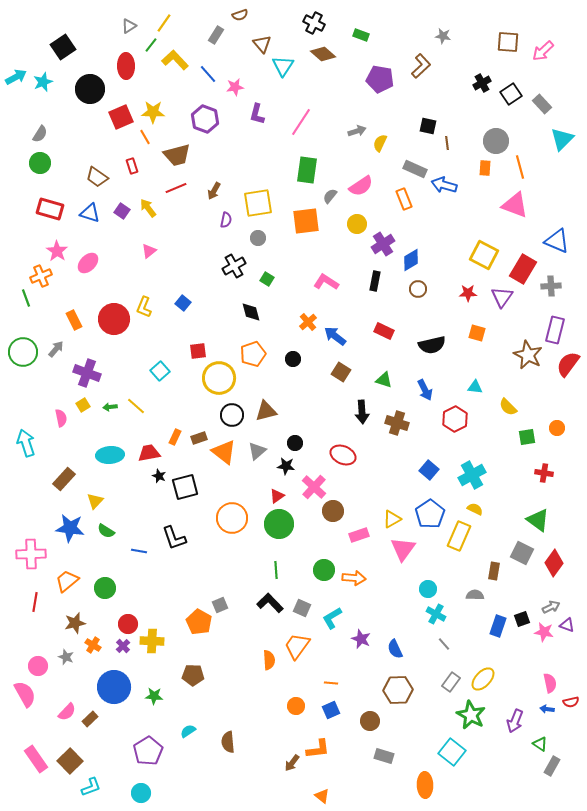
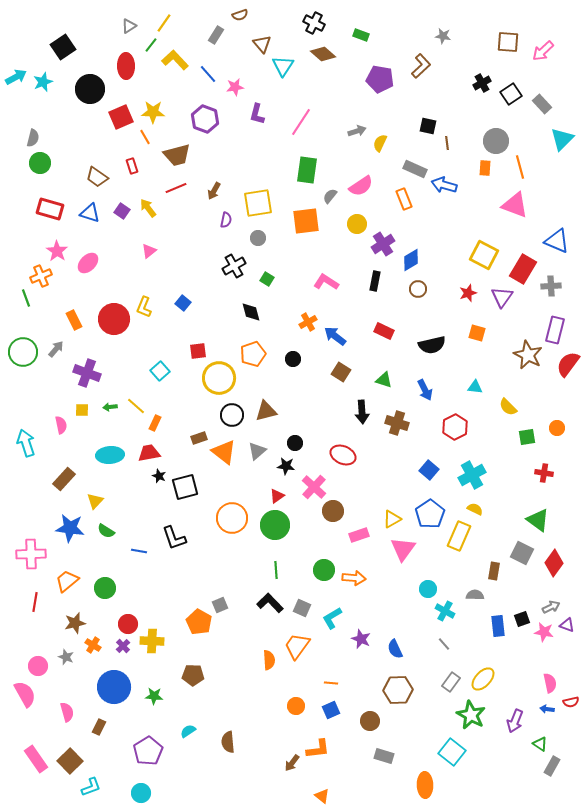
gray semicircle at (40, 134): moved 7 px left, 4 px down; rotated 18 degrees counterclockwise
red star at (468, 293): rotated 18 degrees counterclockwise
orange cross at (308, 322): rotated 12 degrees clockwise
yellow square at (83, 405): moved 1 px left, 5 px down; rotated 32 degrees clockwise
pink semicircle at (61, 418): moved 7 px down
red hexagon at (455, 419): moved 8 px down
orange rectangle at (175, 437): moved 20 px left, 14 px up
green circle at (279, 524): moved 4 px left, 1 px down
cyan cross at (436, 614): moved 9 px right, 3 px up
blue rectangle at (498, 626): rotated 25 degrees counterclockwise
pink semicircle at (67, 712): rotated 60 degrees counterclockwise
brown rectangle at (90, 719): moved 9 px right, 8 px down; rotated 21 degrees counterclockwise
